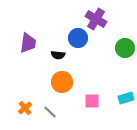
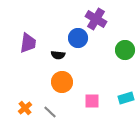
green circle: moved 2 px down
